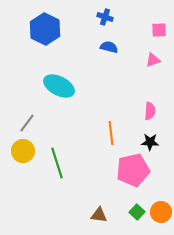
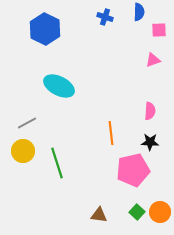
blue semicircle: moved 30 px right, 35 px up; rotated 78 degrees clockwise
gray line: rotated 24 degrees clockwise
orange circle: moved 1 px left
